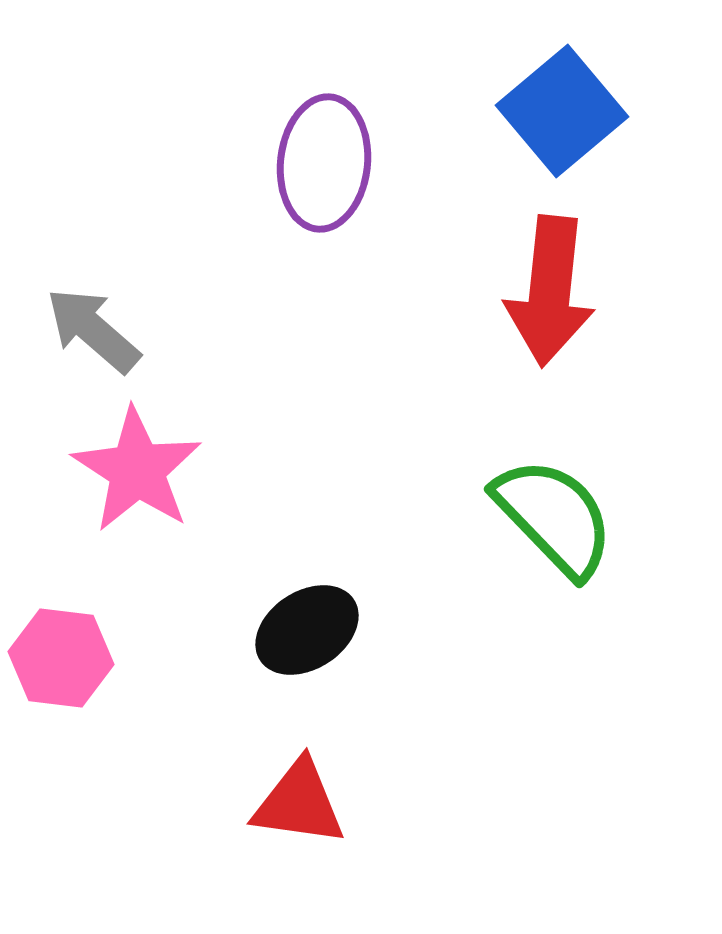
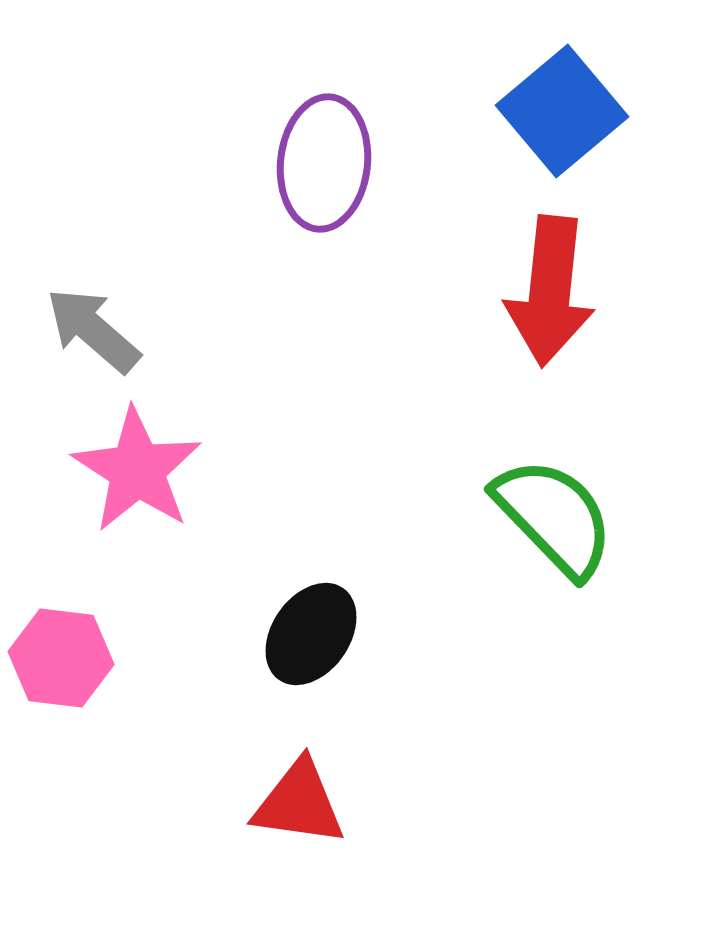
black ellipse: moved 4 px right, 4 px down; rotated 22 degrees counterclockwise
